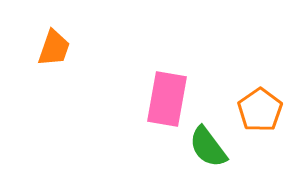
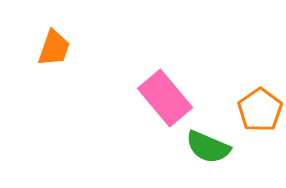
pink rectangle: moved 2 px left, 1 px up; rotated 50 degrees counterclockwise
green semicircle: rotated 30 degrees counterclockwise
